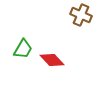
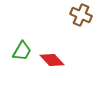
green trapezoid: moved 1 px left, 2 px down
